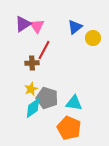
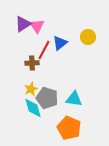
blue triangle: moved 15 px left, 16 px down
yellow circle: moved 5 px left, 1 px up
cyan triangle: moved 4 px up
cyan diamond: rotated 70 degrees counterclockwise
